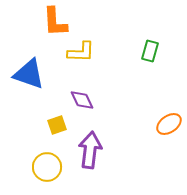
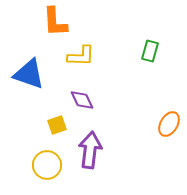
yellow L-shape: moved 4 px down
orange ellipse: rotated 25 degrees counterclockwise
yellow circle: moved 2 px up
